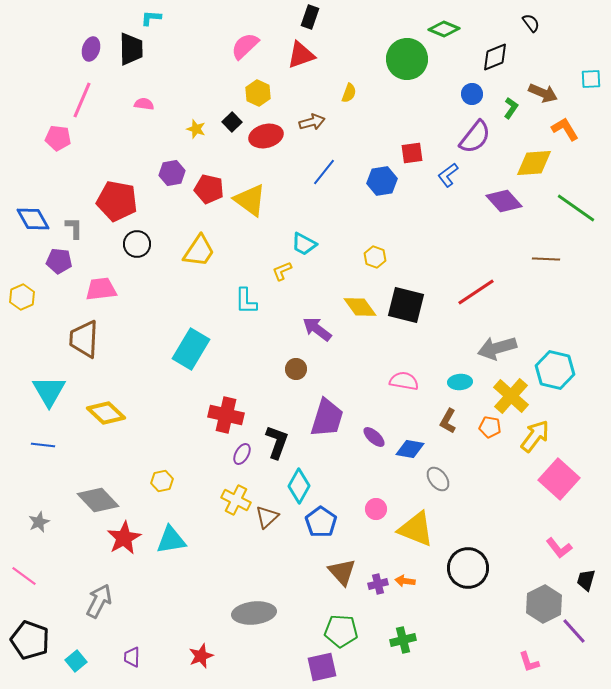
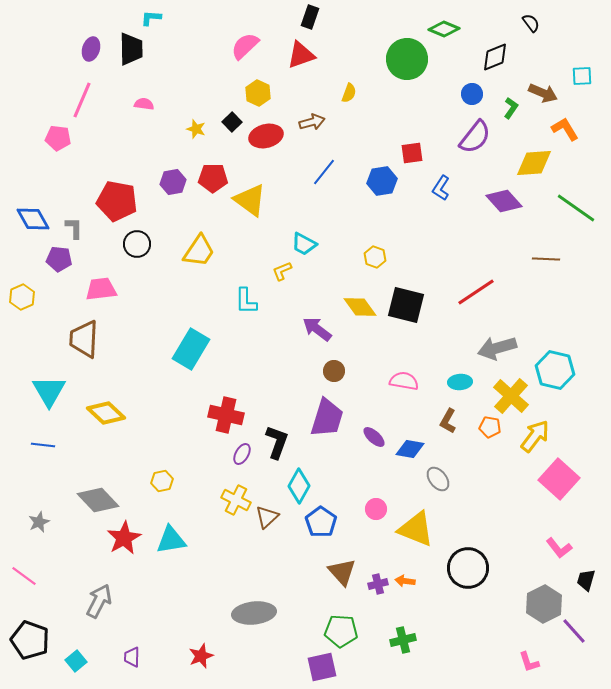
cyan square at (591, 79): moved 9 px left, 3 px up
purple hexagon at (172, 173): moved 1 px right, 9 px down
blue L-shape at (448, 175): moved 7 px left, 13 px down; rotated 20 degrees counterclockwise
red pentagon at (209, 189): moved 4 px right, 11 px up; rotated 12 degrees counterclockwise
purple pentagon at (59, 261): moved 2 px up
brown circle at (296, 369): moved 38 px right, 2 px down
